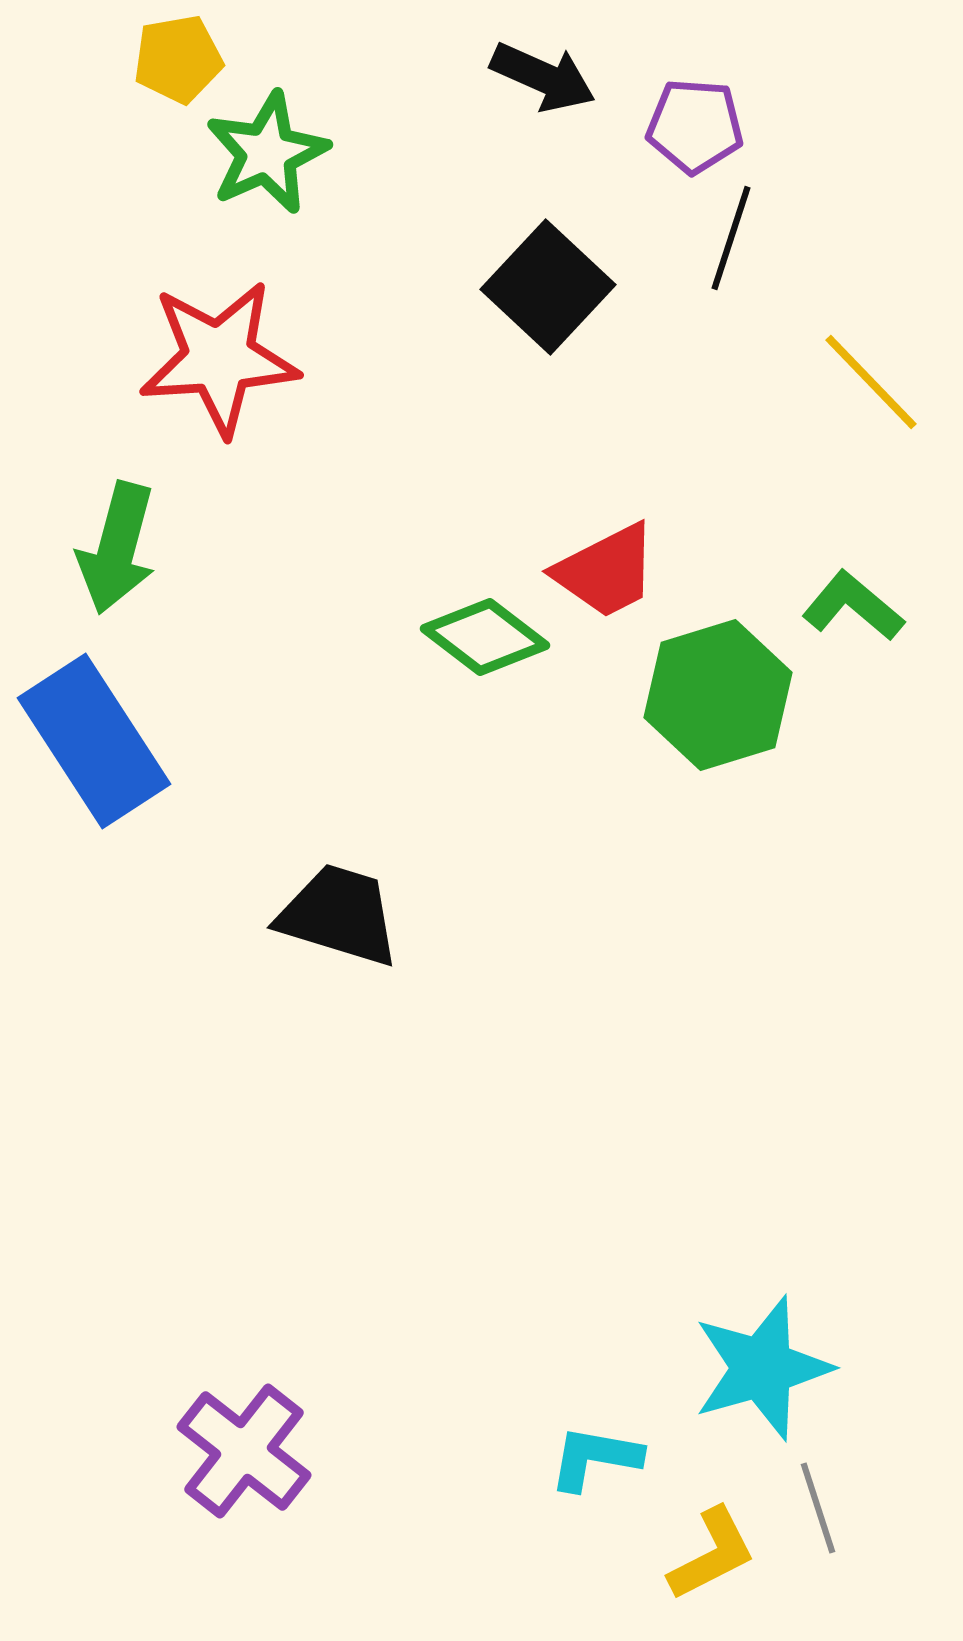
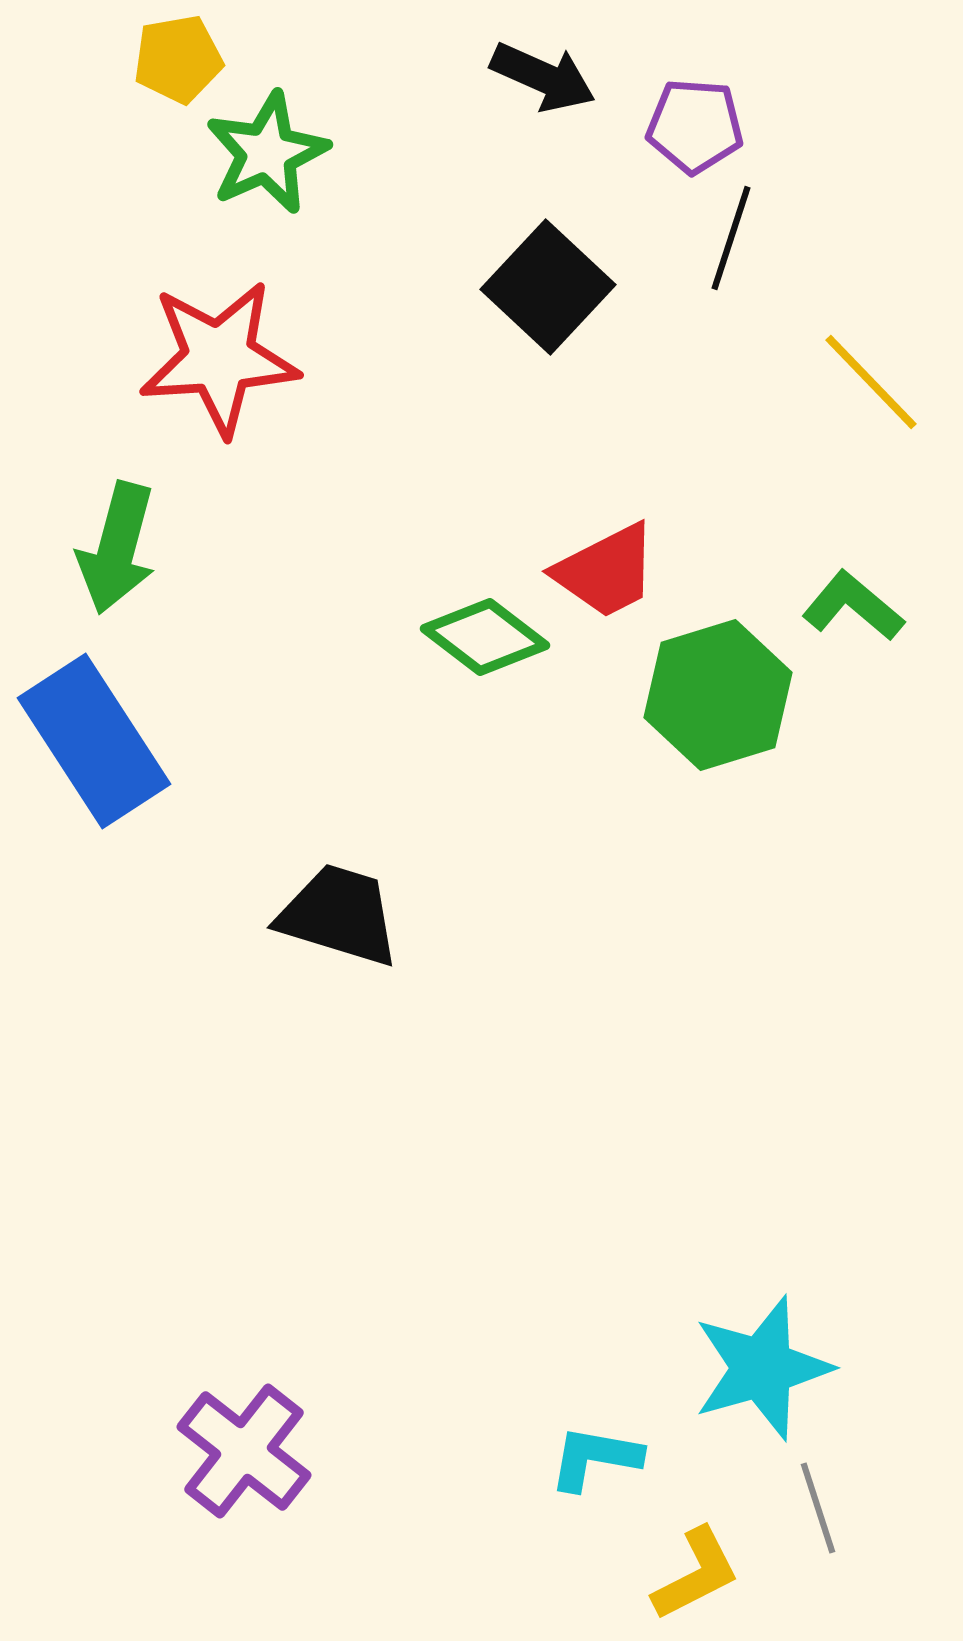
yellow L-shape: moved 16 px left, 20 px down
